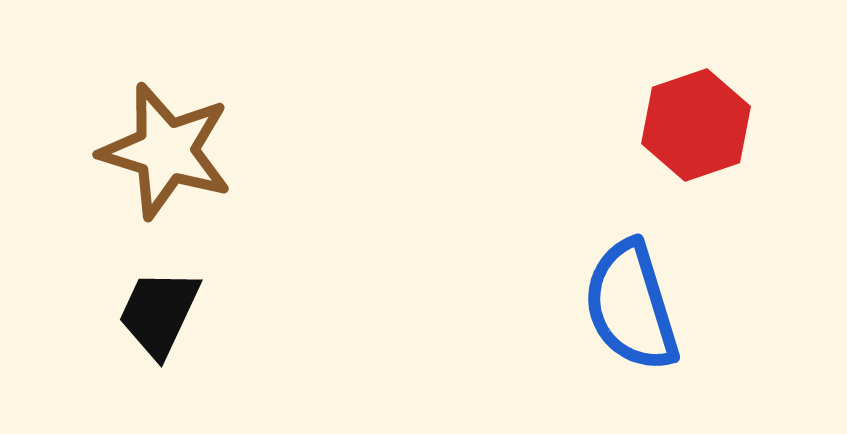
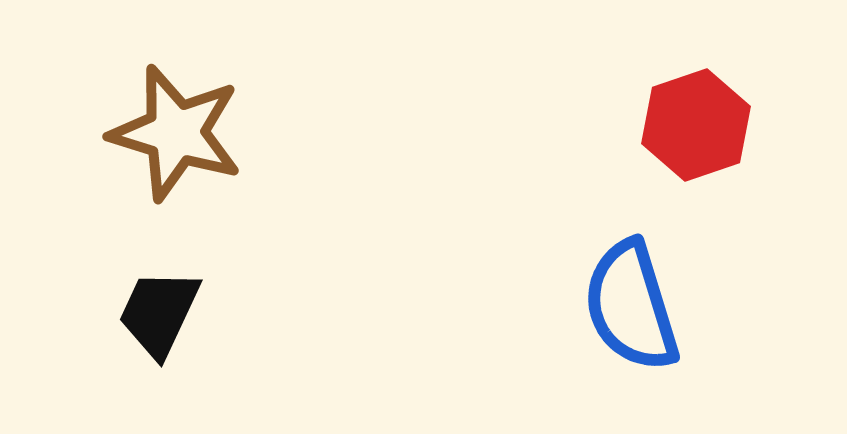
brown star: moved 10 px right, 18 px up
